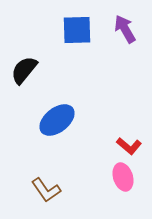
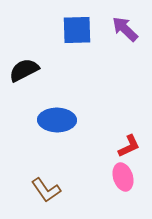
purple arrow: rotated 16 degrees counterclockwise
black semicircle: rotated 24 degrees clockwise
blue ellipse: rotated 39 degrees clockwise
red L-shape: rotated 65 degrees counterclockwise
